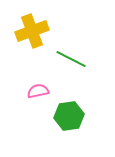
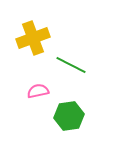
yellow cross: moved 1 px right, 7 px down
green line: moved 6 px down
